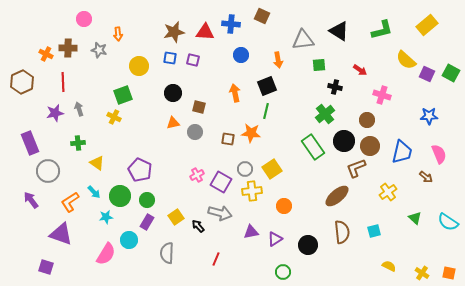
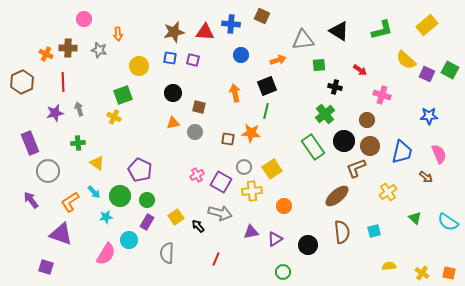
orange arrow at (278, 60): rotated 98 degrees counterclockwise
green square at (451, 73): moved 1 px left, 3 px up
gray circle at (245, 169): moved 1 px left, 2 px up
yellow semicircle at (389, 266): rotated 32 degrees counterclockwise
